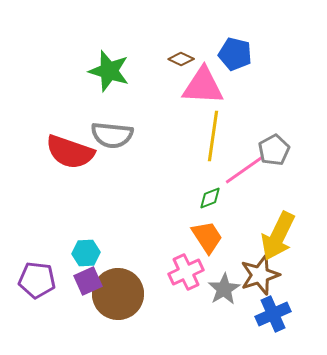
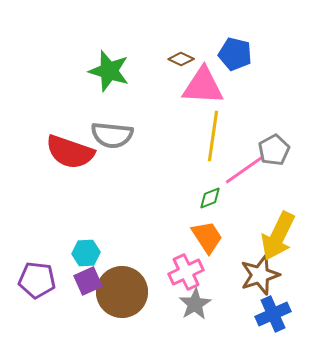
gray star: moved 29 px left, 15 px down
brown circle: moved 4 px right, 2 px up
